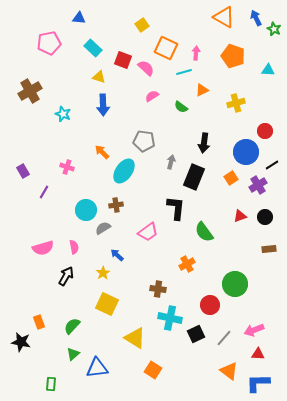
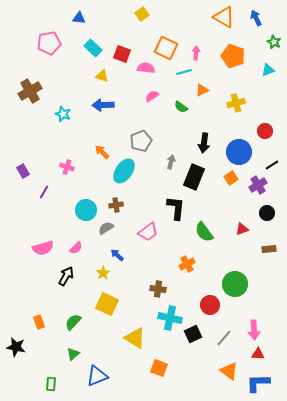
yellow square at (142, 25): moved 11 px up
green star at (274, 29): moved 13 px down
red square at (123, 60): moved 1 px left, 6 px up
pink semicircle at (146, 68): rotated 36 degrees counterclockwise
cyan triangle at (268, 70): rotated 24 degrees counterclockwise
yellow triangle at (99, 77): moved 3 px right, 1 px up
blue arrow at (103, 105): rotated 90 degrees clockwise
gray pentagon at (144, 141): moved 3 px left; rotated 30 degrees counterclockwise
blue circle at (246, 152): moved 7 px left
red triangle at (240, 216): moved 2 px right, 13 px down
black circle at (265, 217): moved 2 px right, 4 px up
gray semicircle at (103, 228): moved 3 px right
pink semicircle at (74, 247): moved 2 px right, 1 px down; rotated 56 degrees clockwise
green semicircle at (72, 326): moved 1 px right, 4 px up
pink arrow at (254, 330): rotated 72 degrees counterclockwise
black square at (196, 334): moved 3 px left
black star at (21, 342): moved 5 px left, 5 px down
blue triangle at (97, 368): moved 8 px down; rotated 15 degrees counterclockwise
orange square at (153, 370): moved 6 px right, 2 px up; rotated 12 degrees counterclockwise
